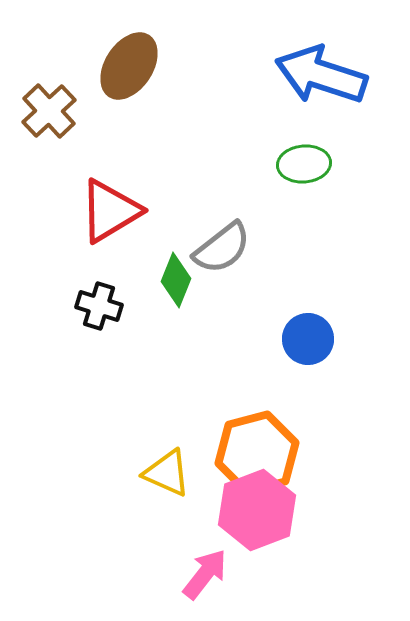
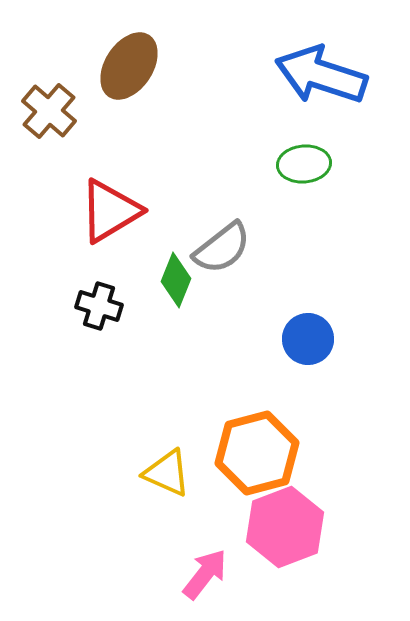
brown cross: rotated 6 degrees counterclockwise
pink hexagon: moved 28 px right, 17 px down
